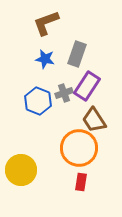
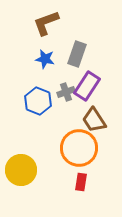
gray cross: moved 2 px right, 1 px up
